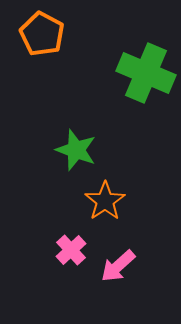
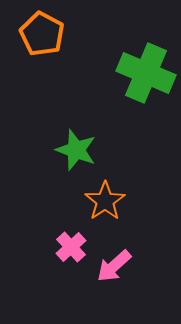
pink cross: moved 3 px up
pink arrow: moved 4 px left
